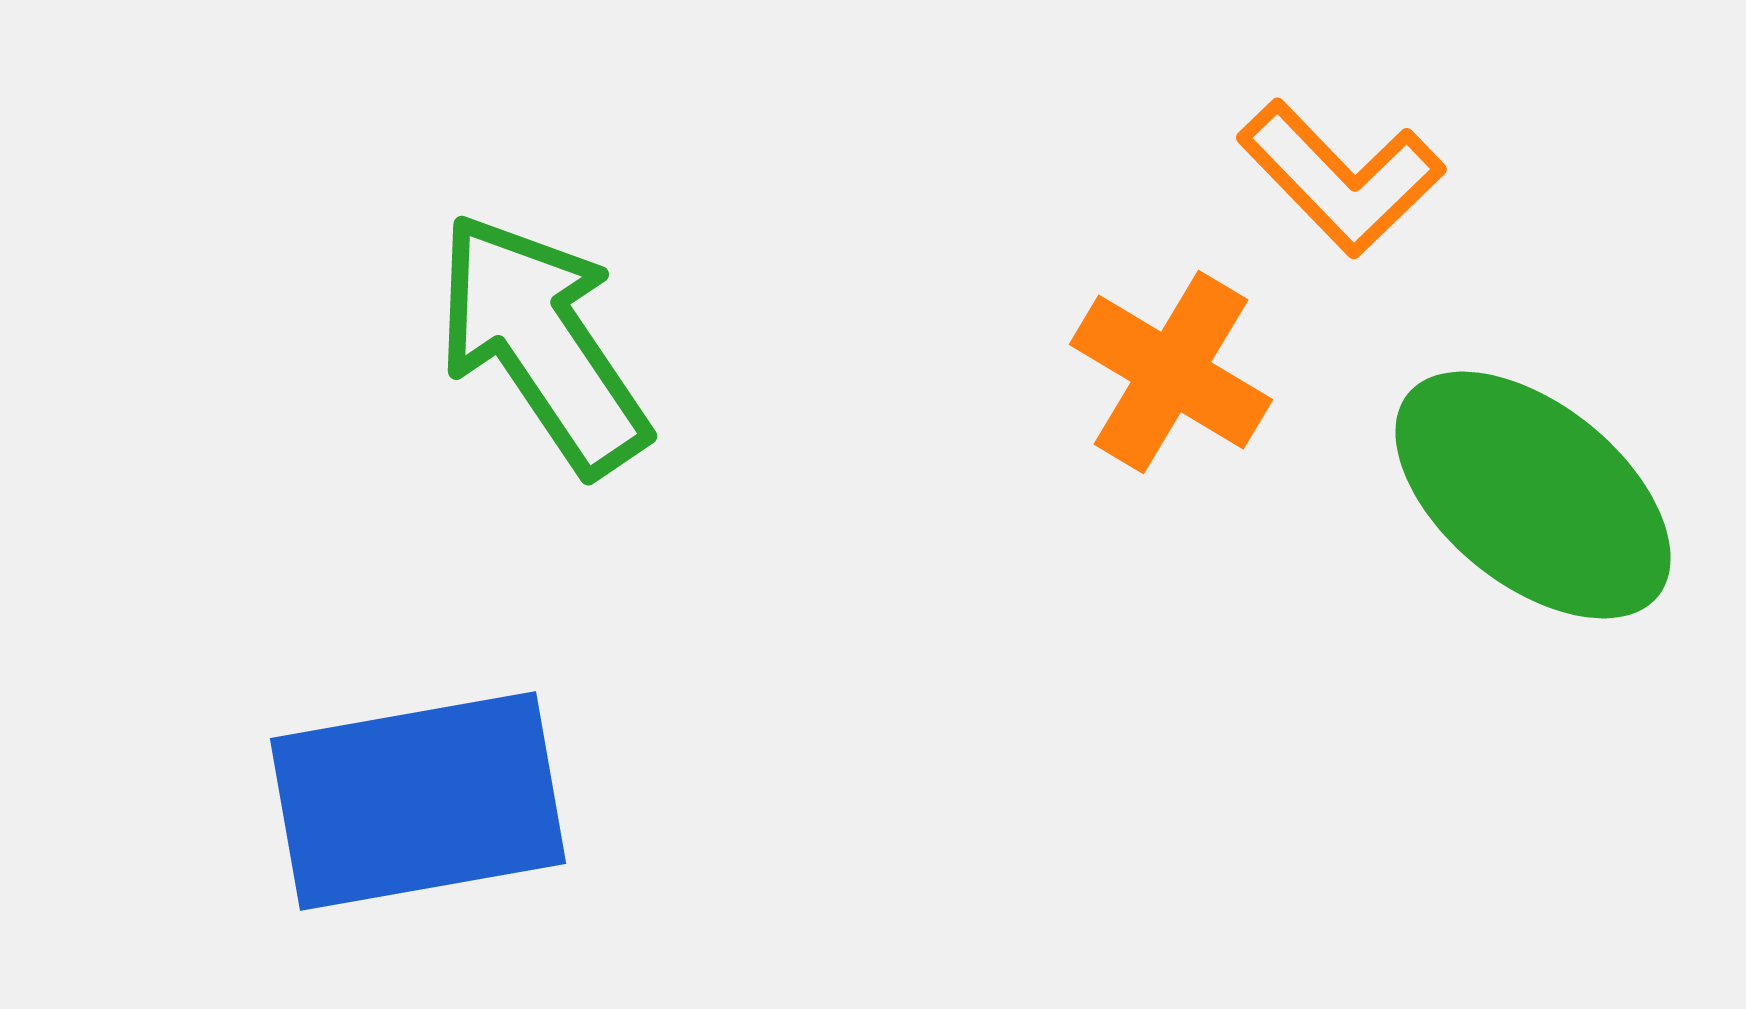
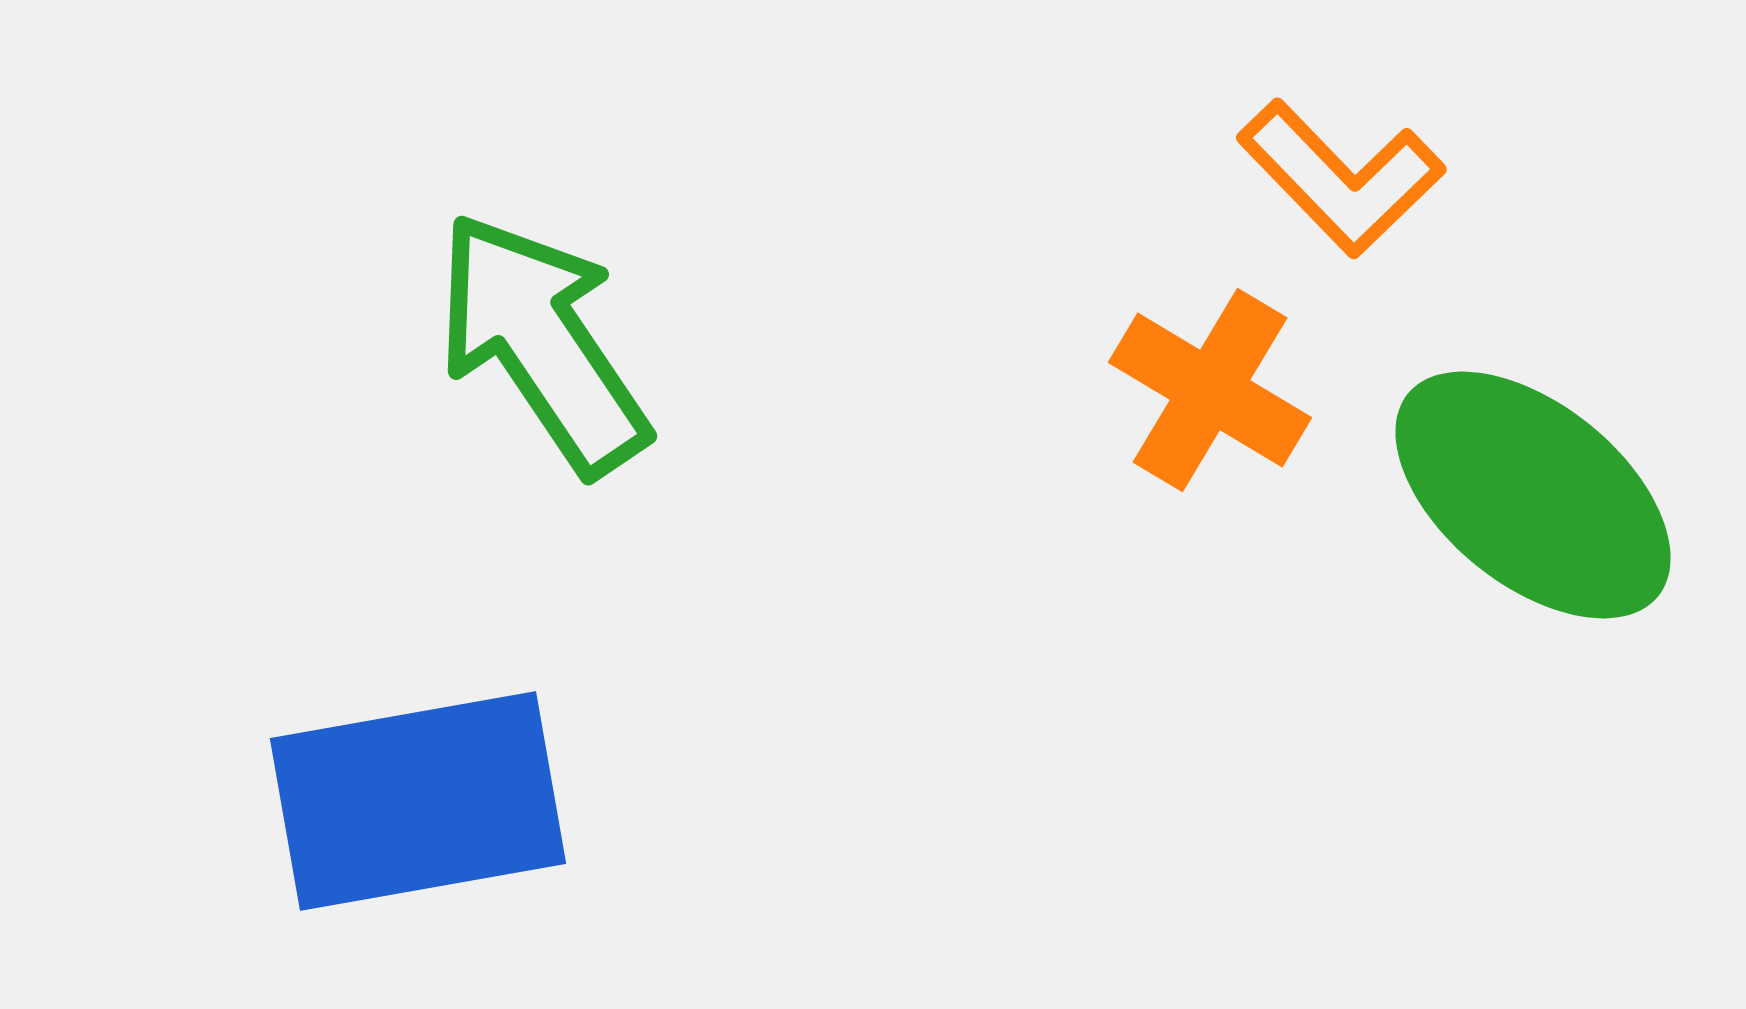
orange cross: moved 39 px right, 18 px down
